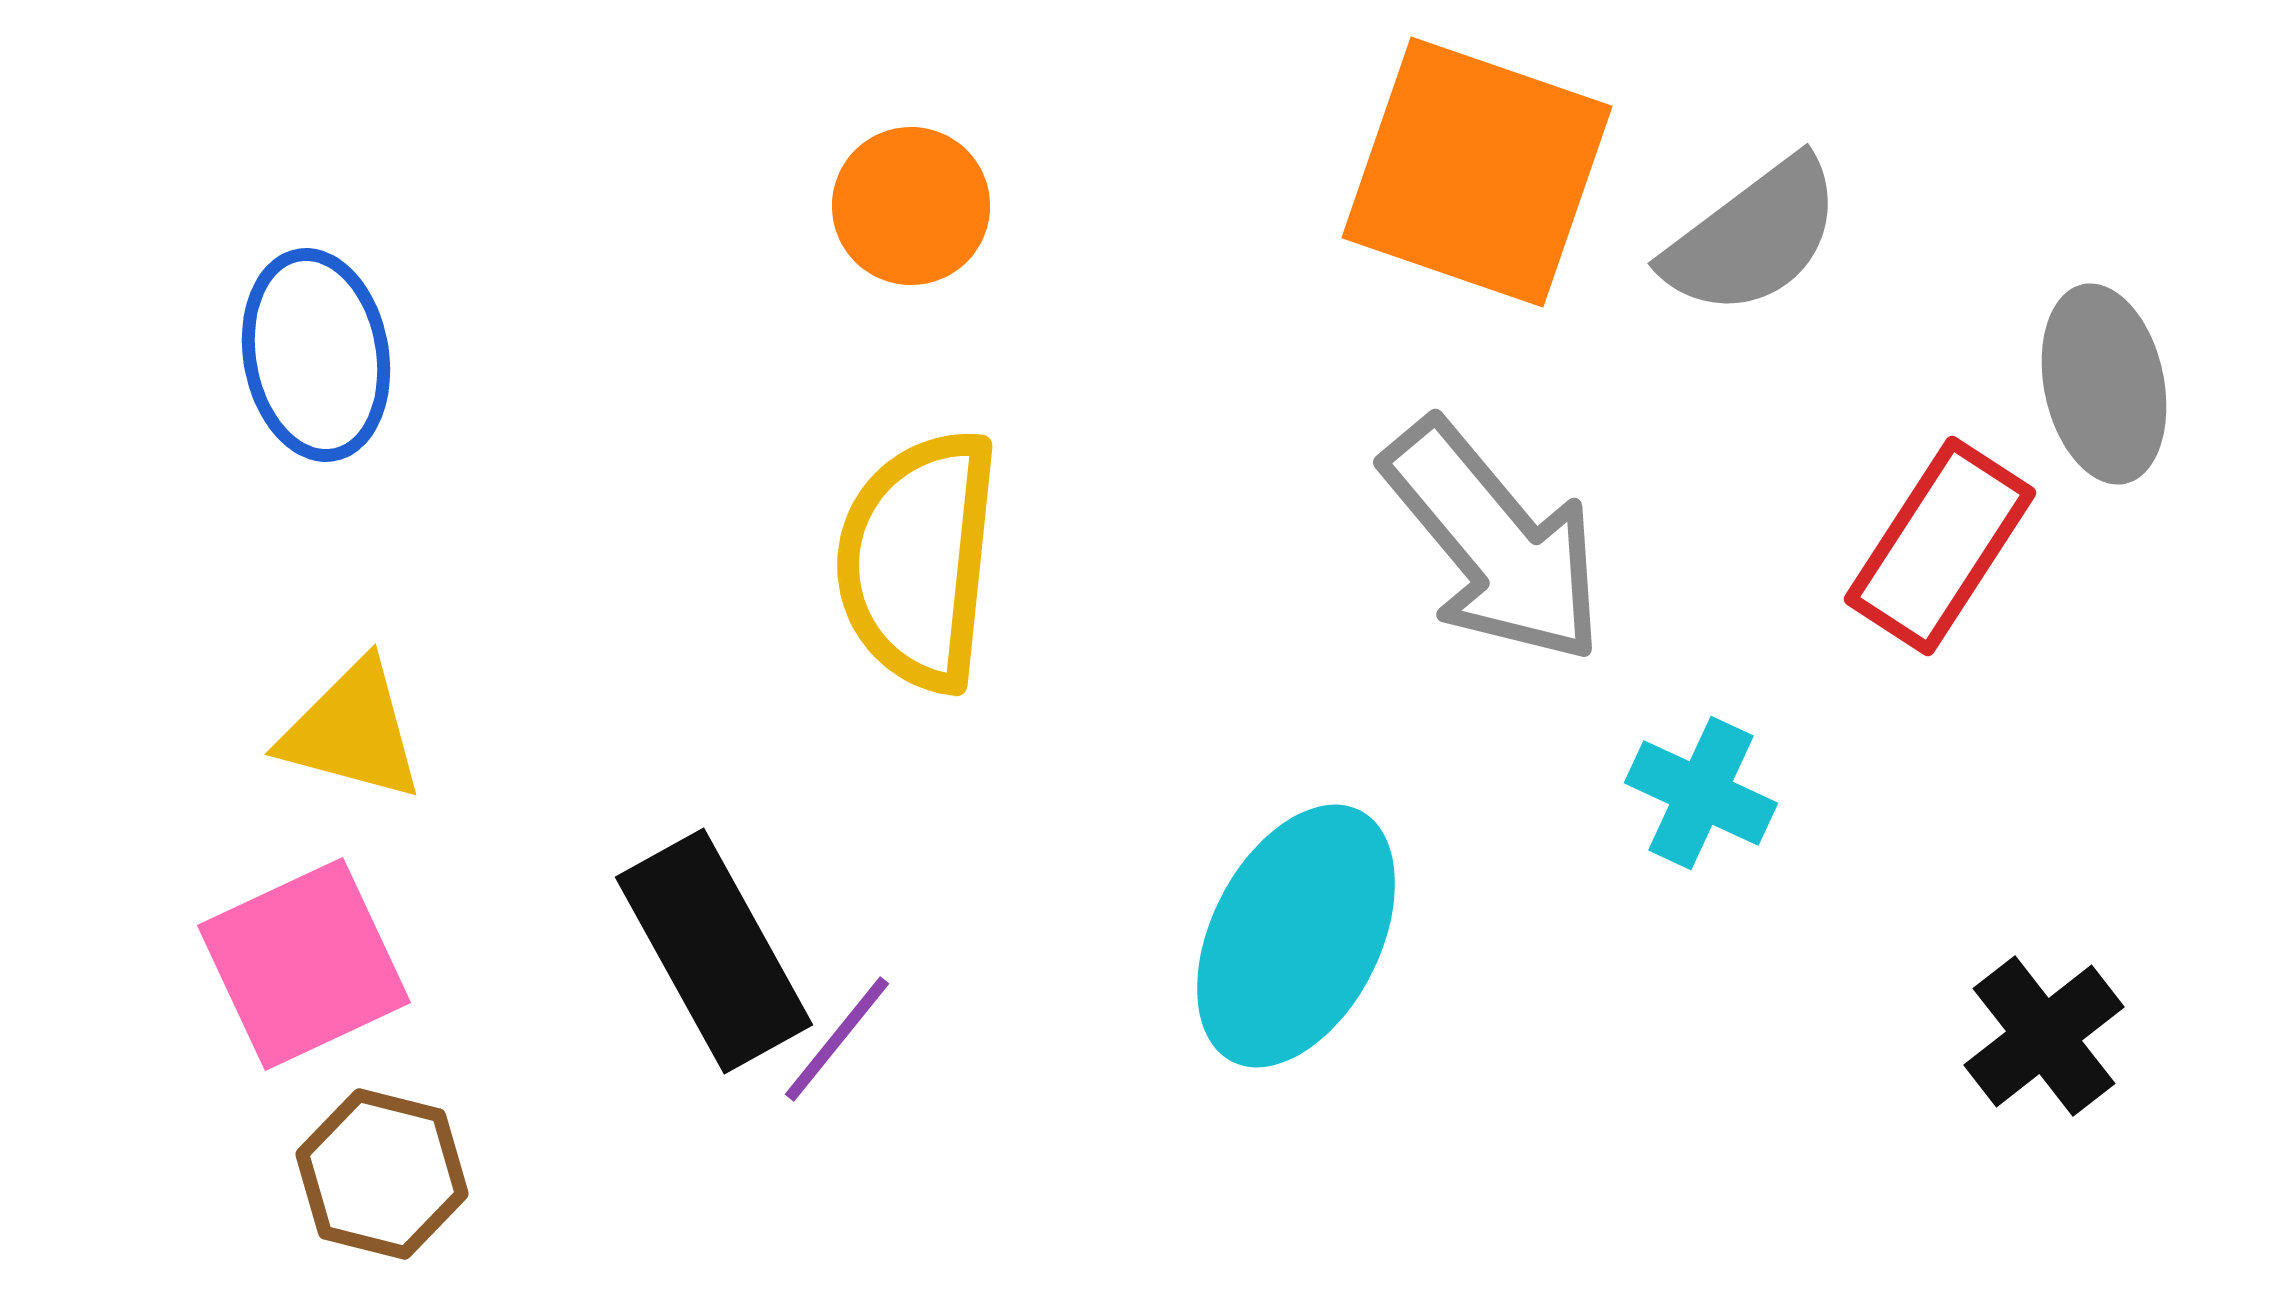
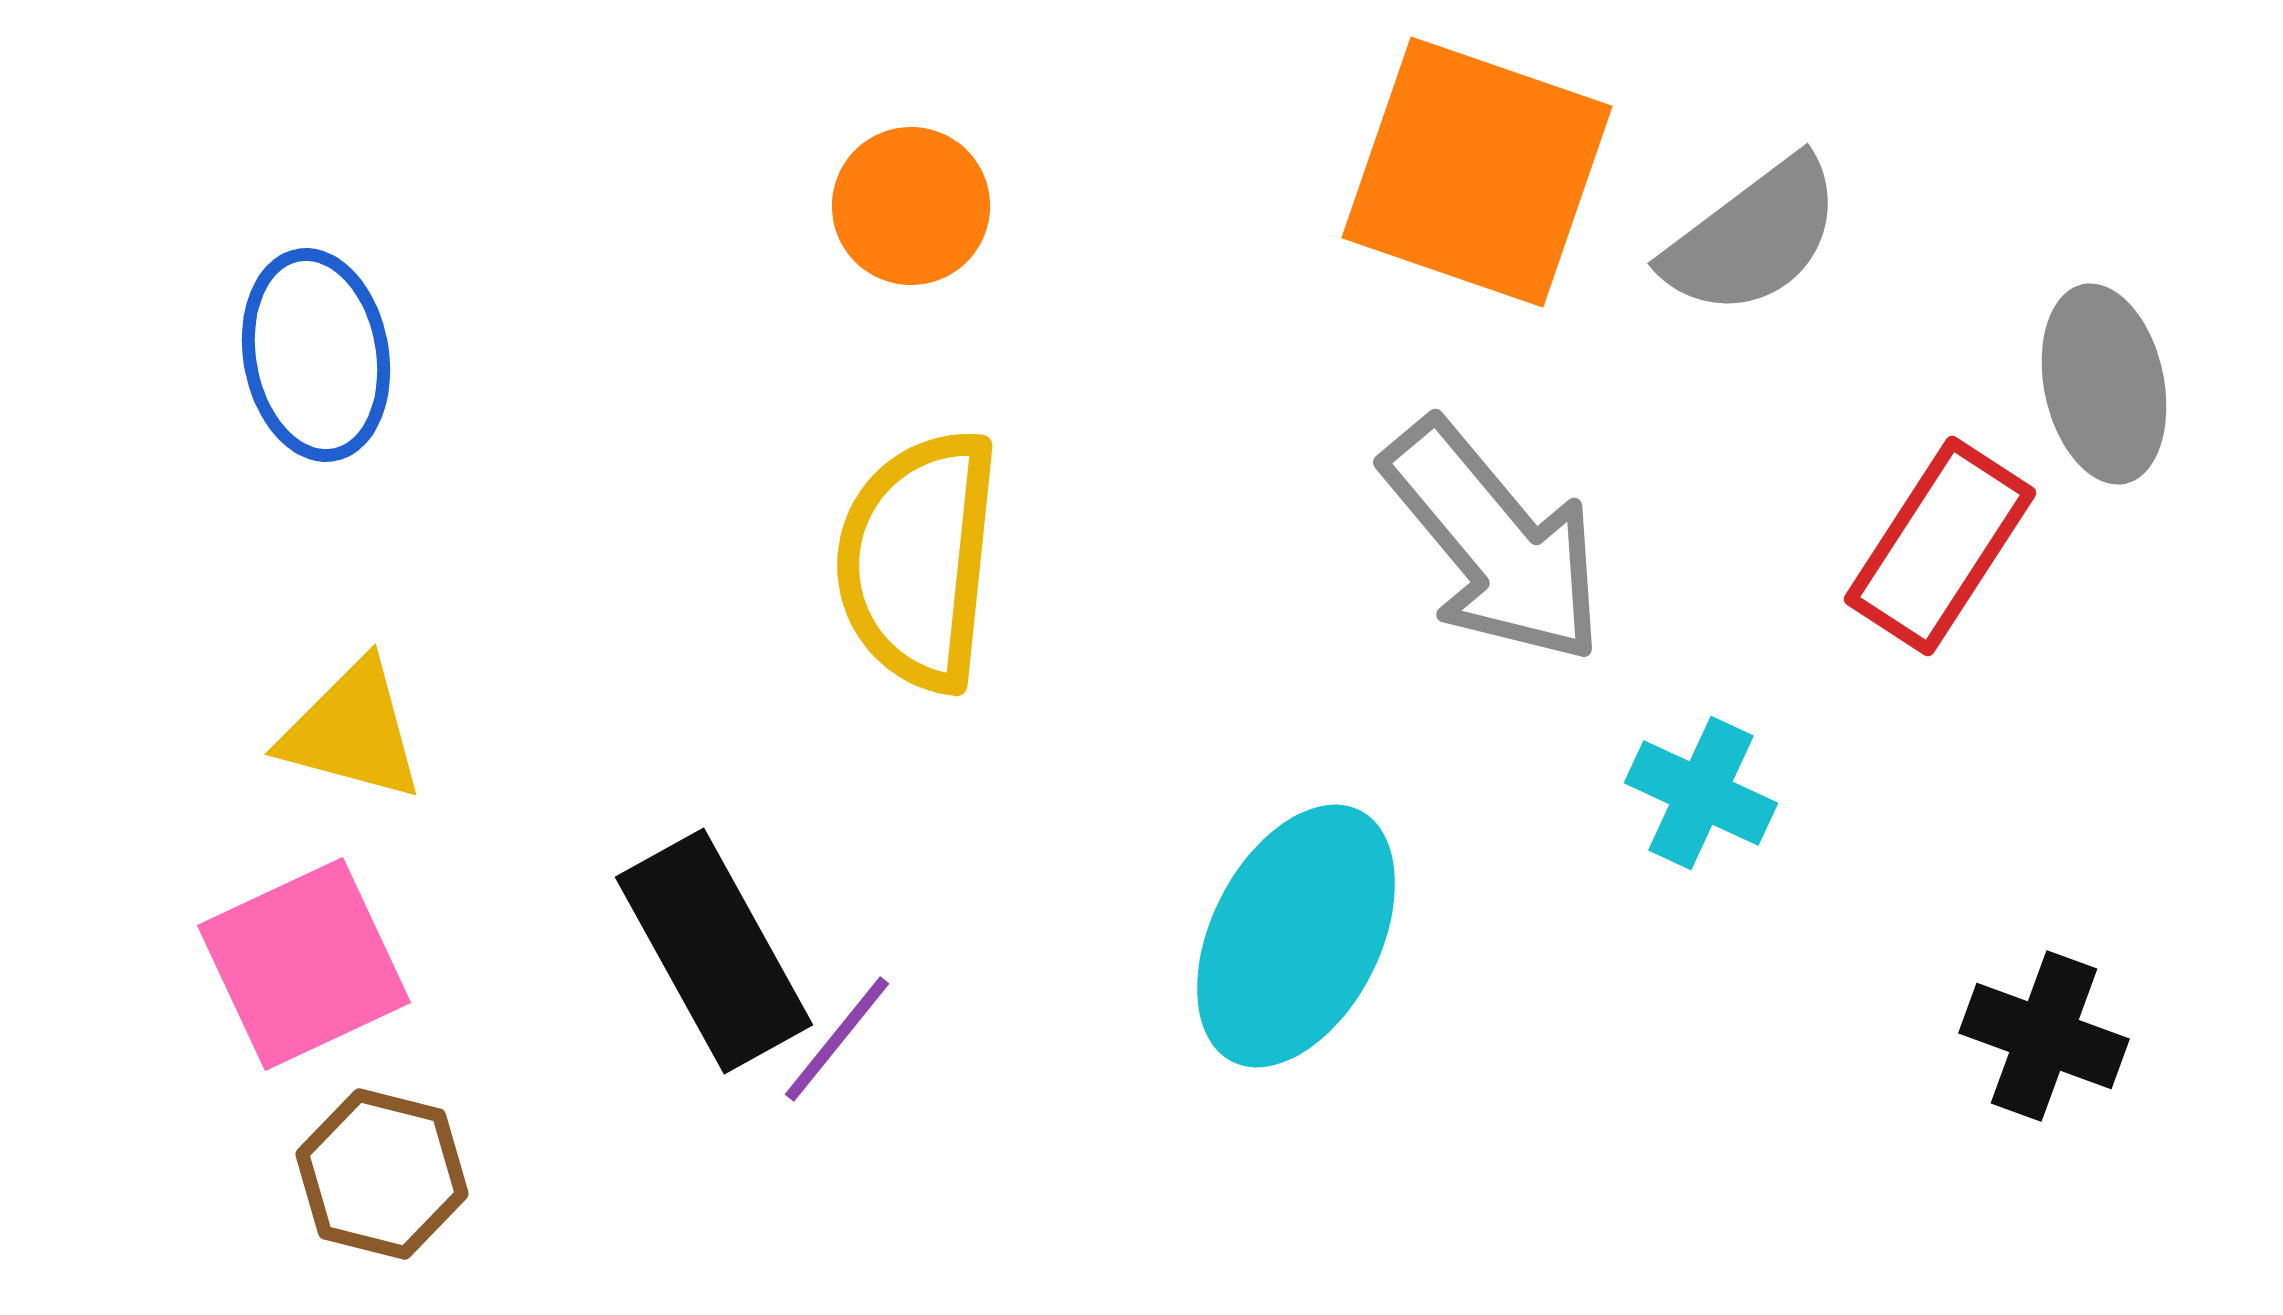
black cross: rotated 32 degrees counterclockwise
